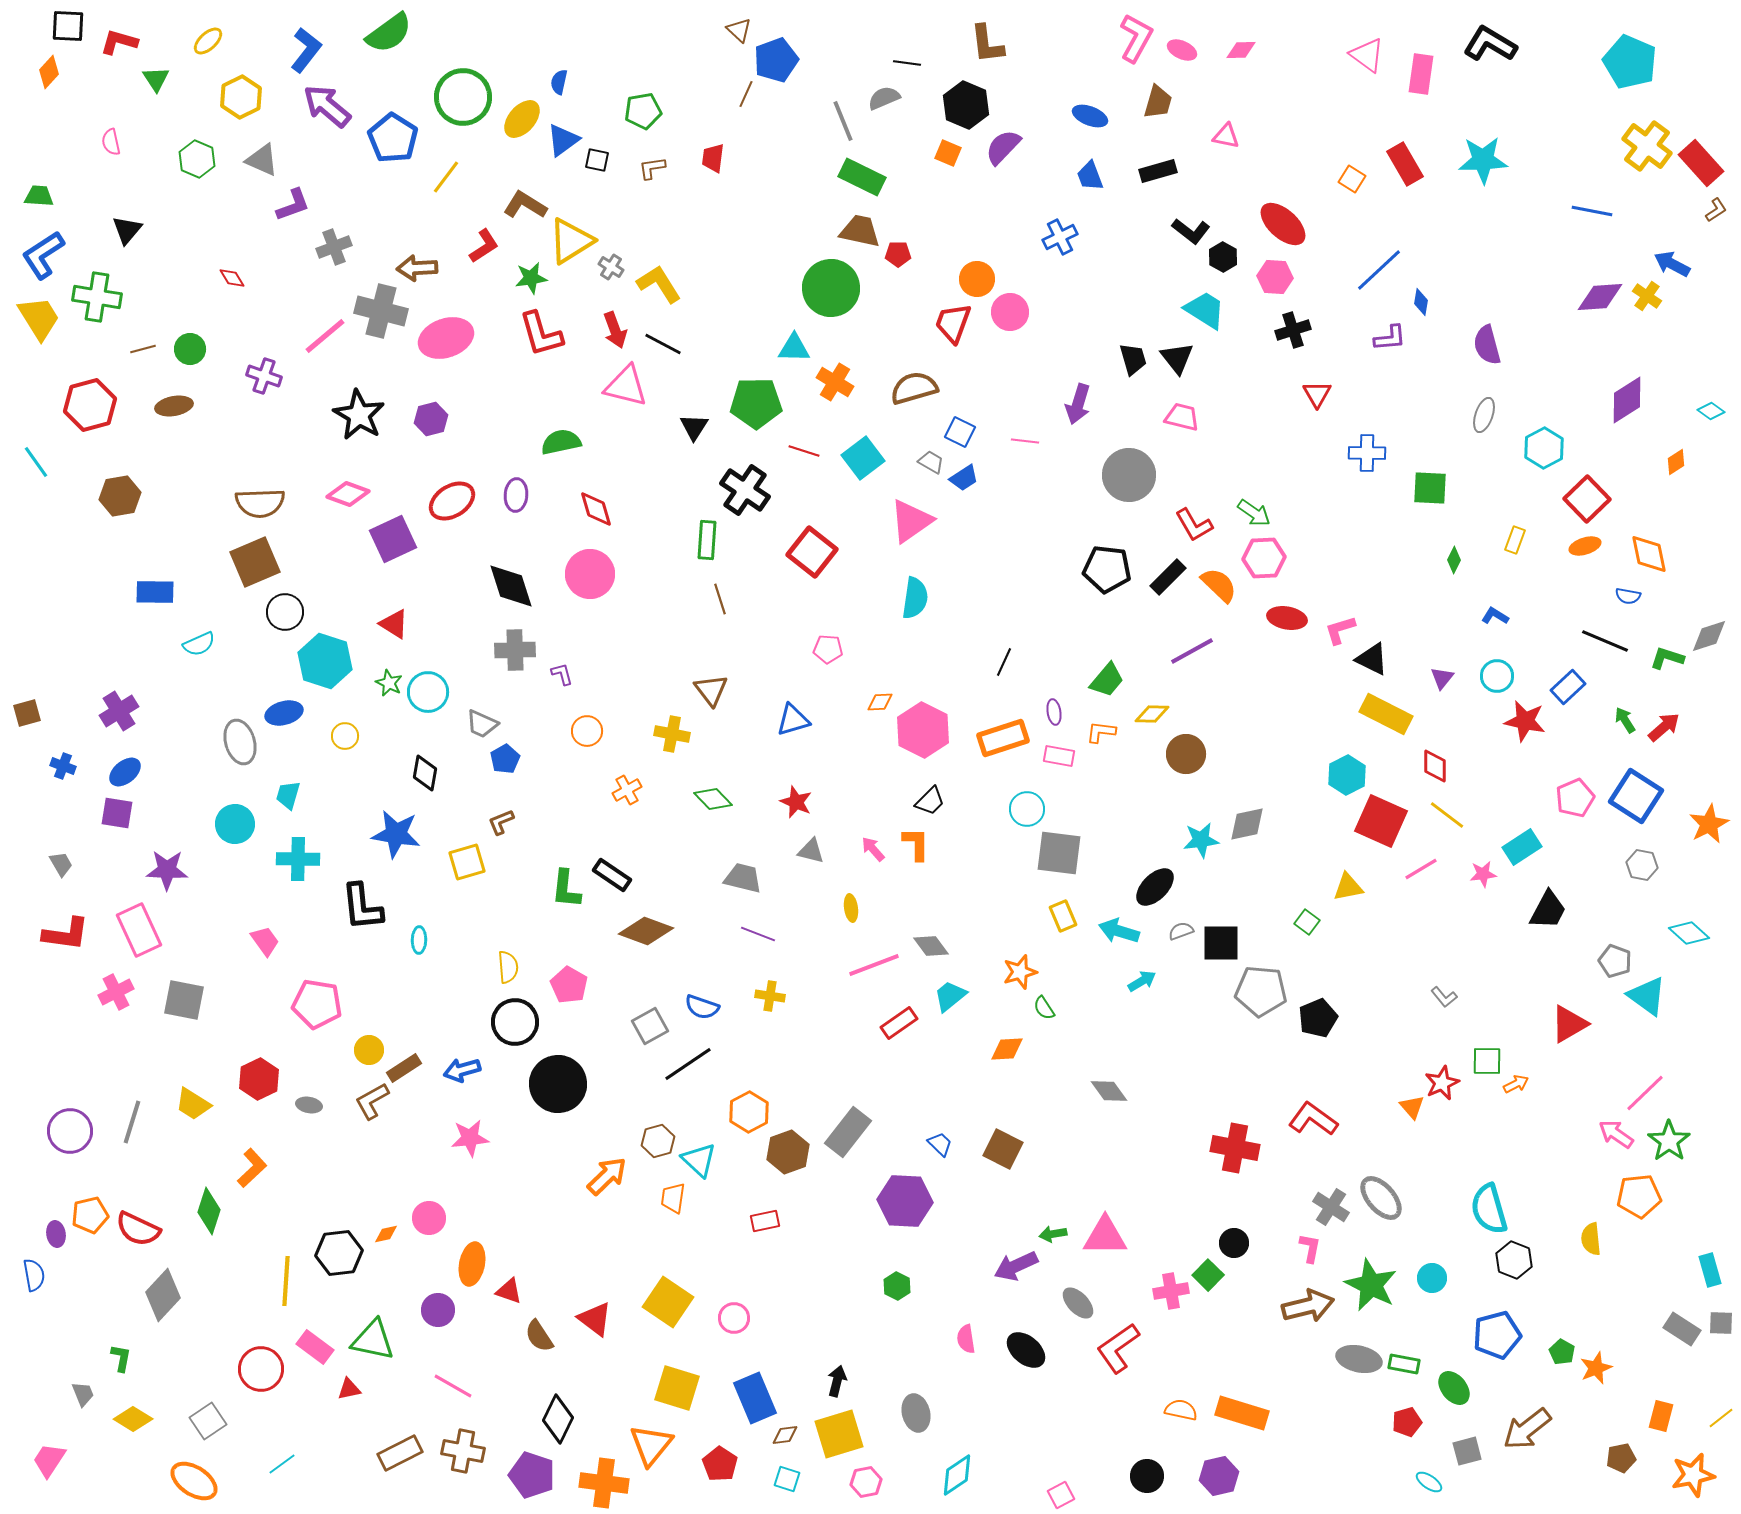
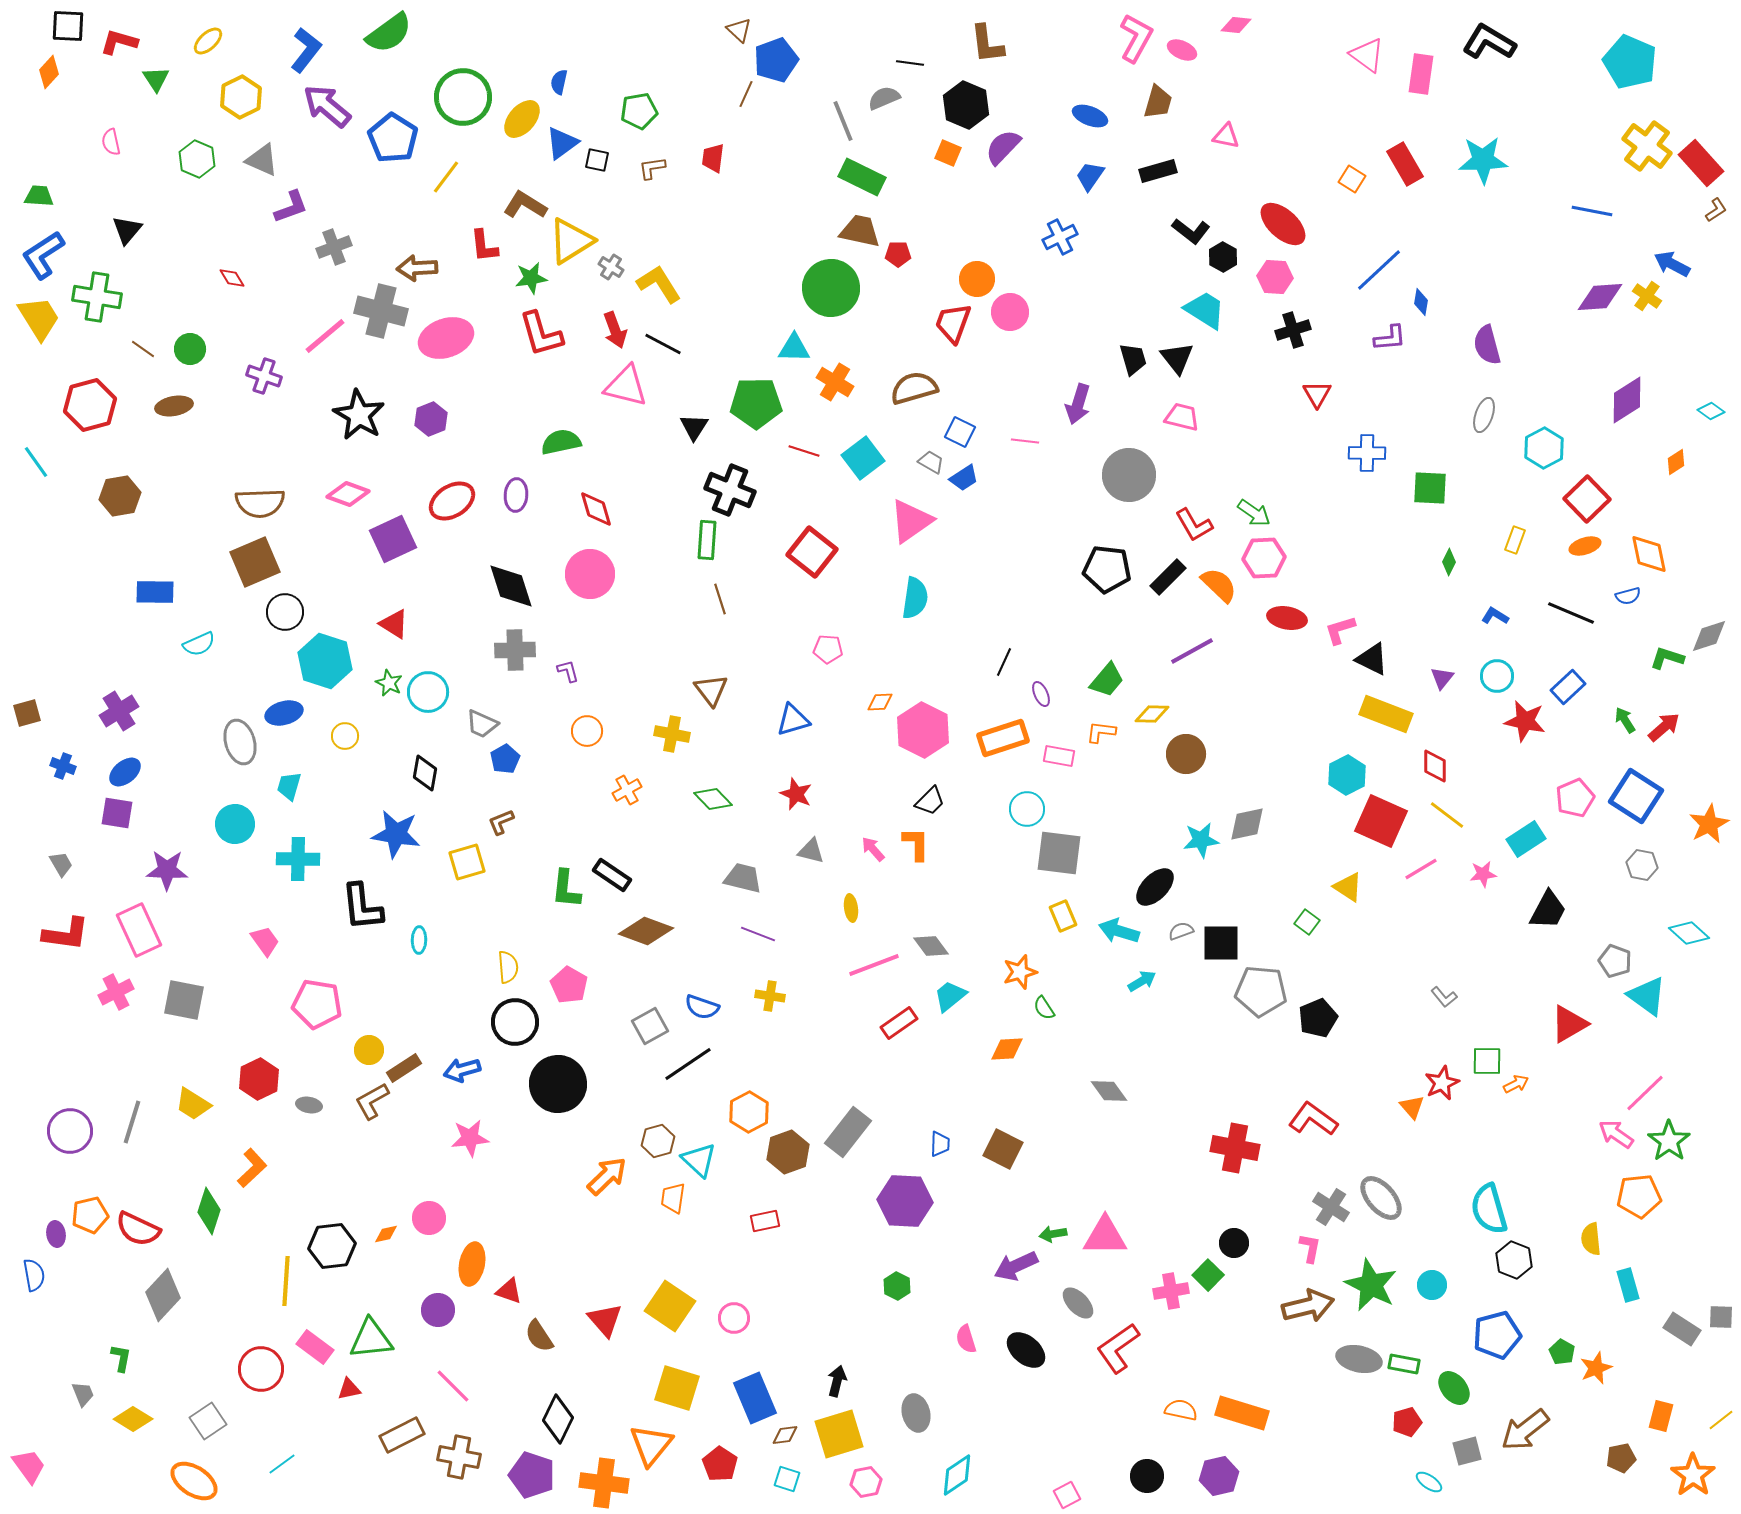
black L-shape at (1490, 44): moved 1 px left, 2 px up
pink diamond at (1241, 50): moved 5 px left, 25 px up; rotated 8 degrees clockwise
black line at (907, 63): moved 3 px right
green pentagon at (643, 111): moved 4 px left
blue triangle at (563, 140): moved 1 px left, 3 px down
blue trapezoid at (1090, 176): rotated 56 degrees clockwise
purple L-shape at (293, 205): moved 2 px left, 2 px down
red L-shape at (484, 246): rotated 117 degrees clockwise
brown line at (143, 349): rotated 50 degrees clockwise
purple hexagon at (431, 419): rotated 8 degrees counterclockwise
black cross at (745, 490): moved 15 px left; rotated 12 degrees counterclockwise
green diamond at (1454, 560): moved 5 px left, 2 px down
blue semicircle at (1628, 596): rotated 25 degrees counterclockwise
black line at (1605, 641): moved 34 px left, 28 px up
purple L-shape at (562, 674): moved 6 px right, 3 px up
purple ellipse at (1054, 712): moved 13 px left, 18 px up; rotated 15 degrees counterclockwise
yellow rectangle at (1386, 714): rotated 6 degrees counterclockwise
cyan trapezoid at (288, 795): moved 1 px right, 9 px up
red star at (796, 802): moved 8 px up
cyan rectangle at (1522, 847): moved 4 px right, 8 px up
yellow triangle at (1348, 887): rotated 44 degrees clockwise
blue trapezoid at (940, 1144): rotated 48 degrees clockwise
black hexagon at (339, 1253): moved 7 px left, 7 px up
cyan rectangle at (1710, 1270): moved 82 px left, 15 px down
cyan circle at (1432, 1278): moved 7 px down
yellow square at (668, 1302): moved 2 px right, 4 px down
red triangle at (595, 1319): moved 10 px right, 1 px down; rotated 12 degrees clockwise
gray square at (1721, 1323): moved 6 px up
pink semicircle at (966, 1339): rotated 8 degrees counterclockwise
green triangle at (373, 1340): moved 2 px left, 1 px up; rotated 18 degrees counterclockwise
pink line at (453, 1386): rotated 15 degrees clockwise
yellow line at (1721, 1418): moved 2 px down
brown arrow at (1527, 1429): moved 2 px left, 1 px down
brown cross at (463, 1451): moved 4 px left, 6 px down
brown rectangle at (400, 1453): moved 2 px right, 18 px up
pink trapezoid at (49, 1460): moved 20 px left, 6 px down; rotated 111 degrees clockwise
orange star at (1693, 1475): rotated 24 degrees counterclockwise
pink square at (1061, 1495): moved 6 px right
